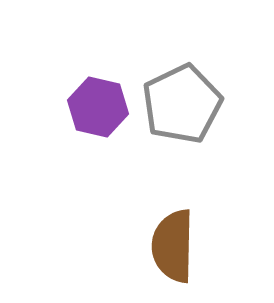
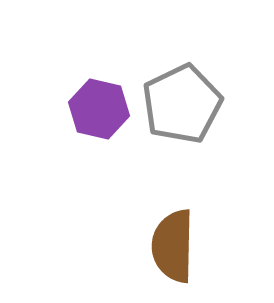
purple hexagon: moved 1 px right, 2 px down
